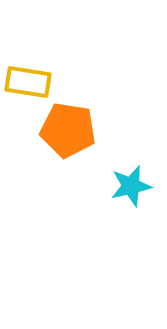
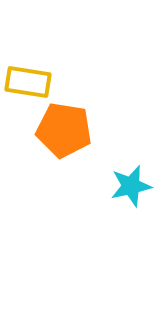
orange pentagon: moved 4 px left
